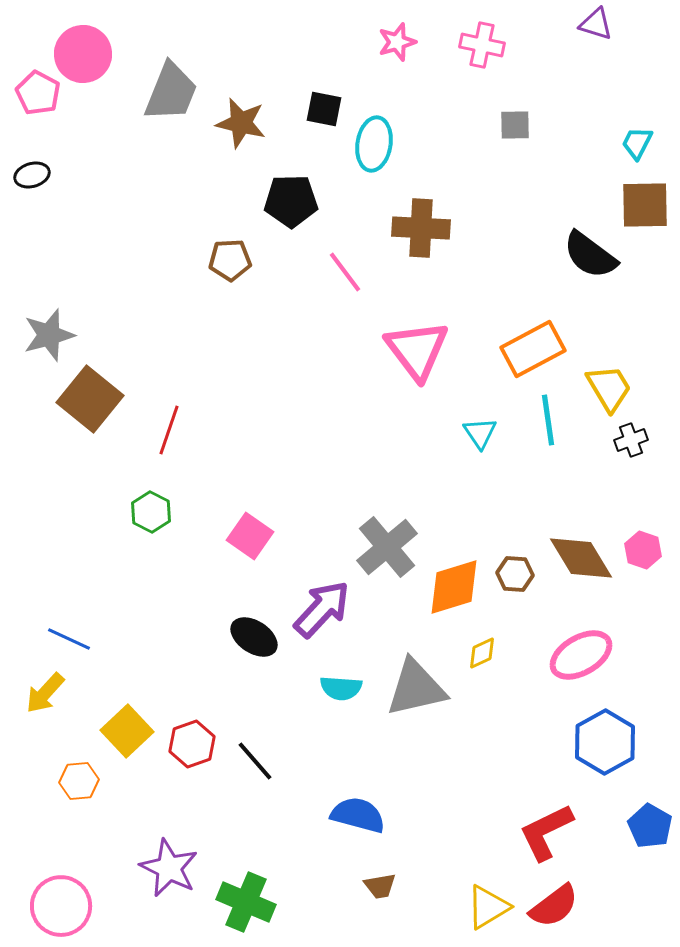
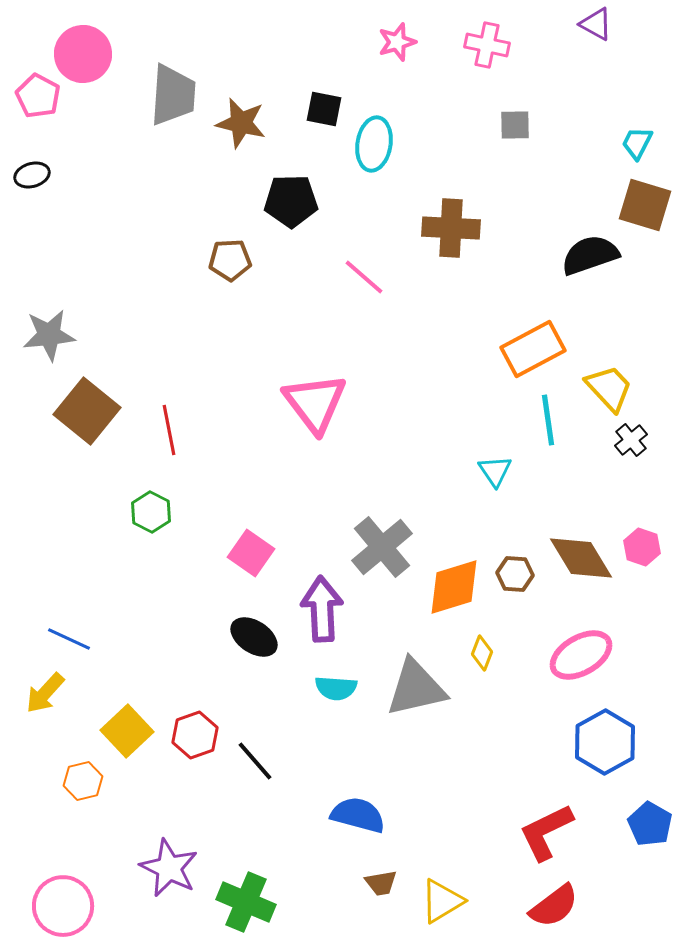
purple triangle at (596, 24): rotated 12 degrees clockwise
pink cross at (482, 45): moved 5 px right
gray trapezoid at (171, 92): moved 2 px right, 3 px down; rotated 18 degrees counterclockwise
pink pentagon at (38, 93): moved 3 px down
brown square at (645, 205): rotated 18 degrees clockwise
brown cross at (421, 228): moved 30 px right
black semicircle at (590, 255): rotated 124 degrees clockwise
pink line at (345, 272): moved 19 px right, 5 px down; rotated 12 degrees counterclockwise
gray star at (49, 335): rotated 10 degrees clockwise
pink triangle at (417, 350): moved 102 px left, 53 px down
yellow trapezoid at (609, 388): rotated 12 degrees counterclockwise
brown square at (90, 399): moved 3 px left, 12 px down
red line at (169, 430): rotated 30 degrees counterclockwise
cyan triangle at (480, 433): moved 15 px right, 38 px down
black cross at (631, 440): rotated 20 degrees counterclockwise
pink square at (250, 536): moved 1 px right, 17 px down
gray cross at (387, 547): moved 5 px left
pink hexagon at (643, 550): moved 1 px left, 3 px up
purple arrow at (322, 609): rotated 46 degrees counterclockwise
yellow diamond at (482, 653): rotated 44 degrees counterclockwise
cyan semicircle at (341, 688): moved 5 px left
red hexagon at (192, 744): moved 3 px right, 9 px up
orange hexagon at (79, 781): moved 4 px right; rotated 9 degrees counterclockwise
blue pentagon at (650, 826): moved 2 px up
brown trapezoid at (380, 886): moved 1 px right, 3 px up
pink circle at (61, 906): moved 2 px right
yellow triangle at (488, 907): moved 46 px left, 6 px up
